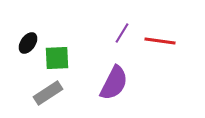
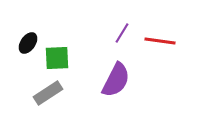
purple semicircle: moved 2 px right, 3 px up
